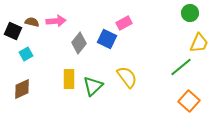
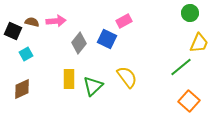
pink rectangle: moved 2 px up
